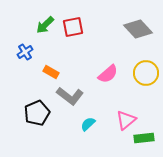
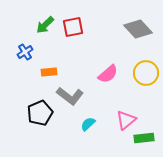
orange rectangle: moved 2 px left; rotated 35 degrees counterclockwise
black pentagon: moved 3 px right
